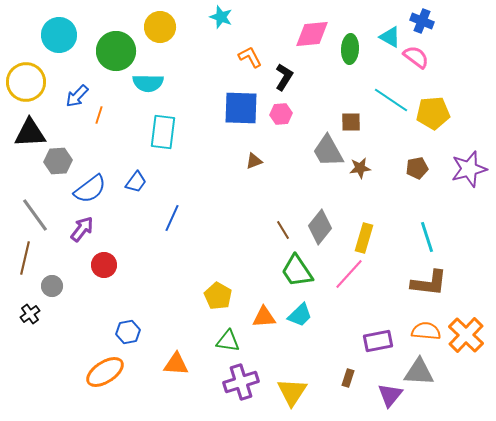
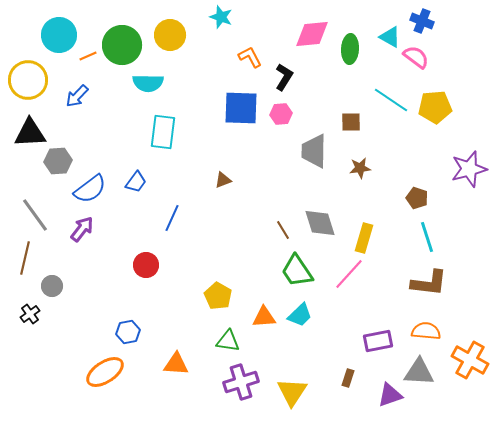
yellow circle at (160, 27): moved 10 px right, 8 px down
green circle at (116, 51): moved 6 px right, 6 px up
yellow circle at (26, 82): moved 2 px right, 2 px up
yellow pentagon at (433, 113): moved 2 px right, 6 px up
orange line at (99, 115): moved 11 px left, 59 px up; rotated 48 degrees clockwise
gray trapezoid at (328, 151): moved 14 px left; rotated 30 degrees clockwise
brown triangle at (254, 161): moved 31 px left, 19 px down
brown pentagon at (417, 168): moved 30 px down; rotated 30 degrees clockwise
gray diamond at (320, 227): moved 4 px up; rotated 56 degrees counterclockwise
red circle at (104, 265): moved 42 px right
orange cross at (466, 335): moved 4 px right, 25 px down; rotated 15 degrees counterclockwise
purple triangle at (390, 395): rotated 32 degrees clockwise
